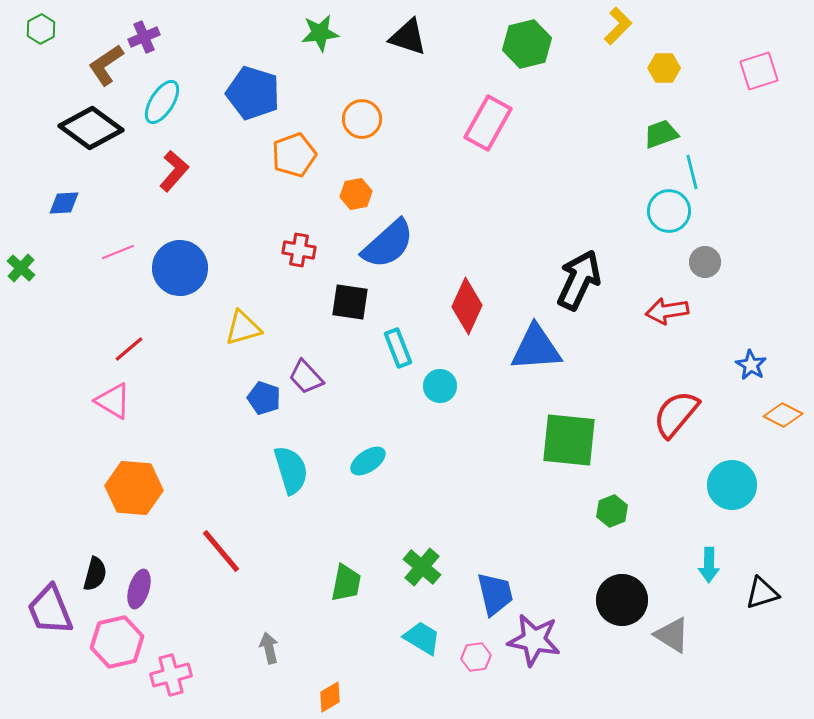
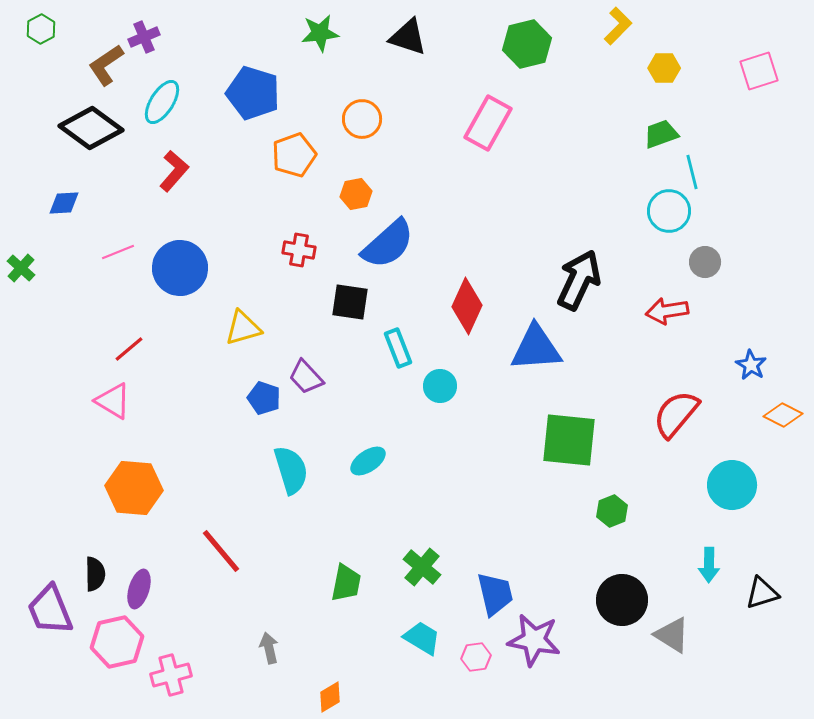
black semicircle at (95, 574): rotated 16 degrees counterclockwise
